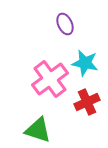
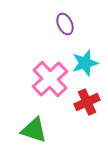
cyan star: rotated 28 degrees counterclockwise
pink cross: rotated 6 degrees counterclockwise
green triangle: moved 4 px left
